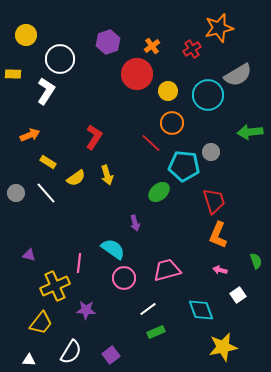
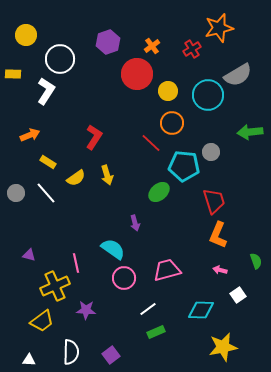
pink line at (79, 263): moved 3 px left; rotated 18 degrees counterclockwise
cyan diamond at (201, 310): rotated 68 degrees counterclockwise
yellow trapezoid at (41, 323): moved 1 px right, 2 px up; rotated 15 degrees clockwise
white semicircle at (71, 352): rotated 30 degrees counterclockwise
